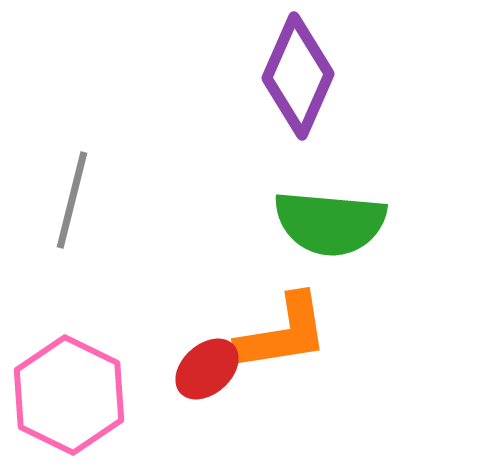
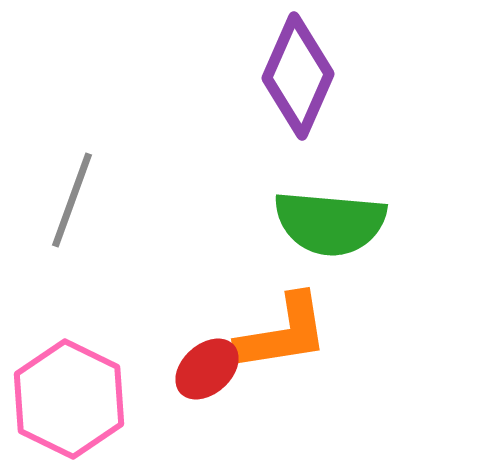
gray line: rotated 6 degrees clockwise
pink hexagon: moved 4 px down
